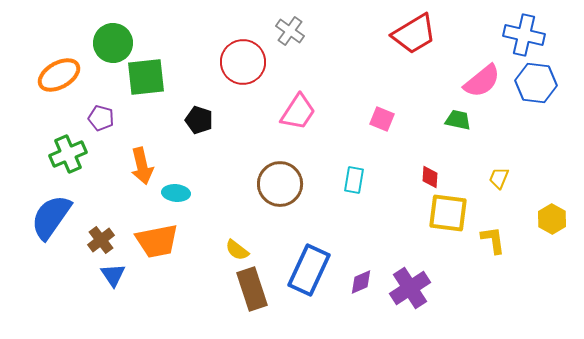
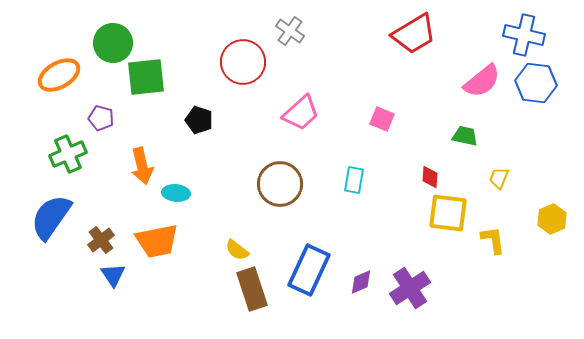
pink trapezoid: moved 3 px right, 1 px down; rotated 15 degrees clockwise
green trapezoid: moved 7 px right, 16 px down
yellow hexagon: rotated 8 degrees clockwise
